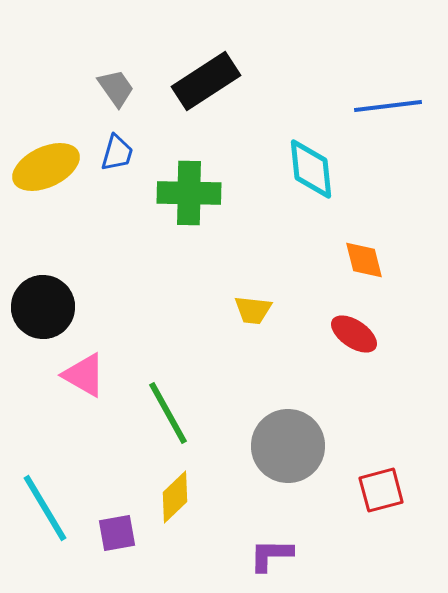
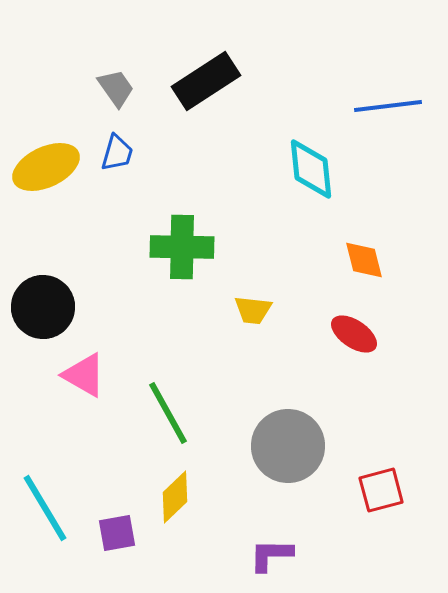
green cross: moved 7 px left, 54 px down
